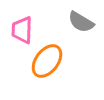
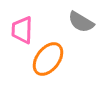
orange ellipse: moved 1 px right, 2 px up
